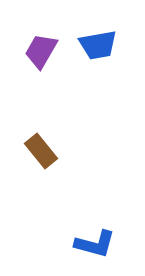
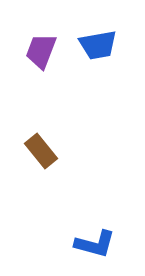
purple trapezoid: rotated 9 degrees counterclockwise
